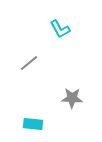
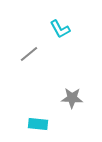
gray line: moved 9 px up
cyan rectangle: moved 5 px right
